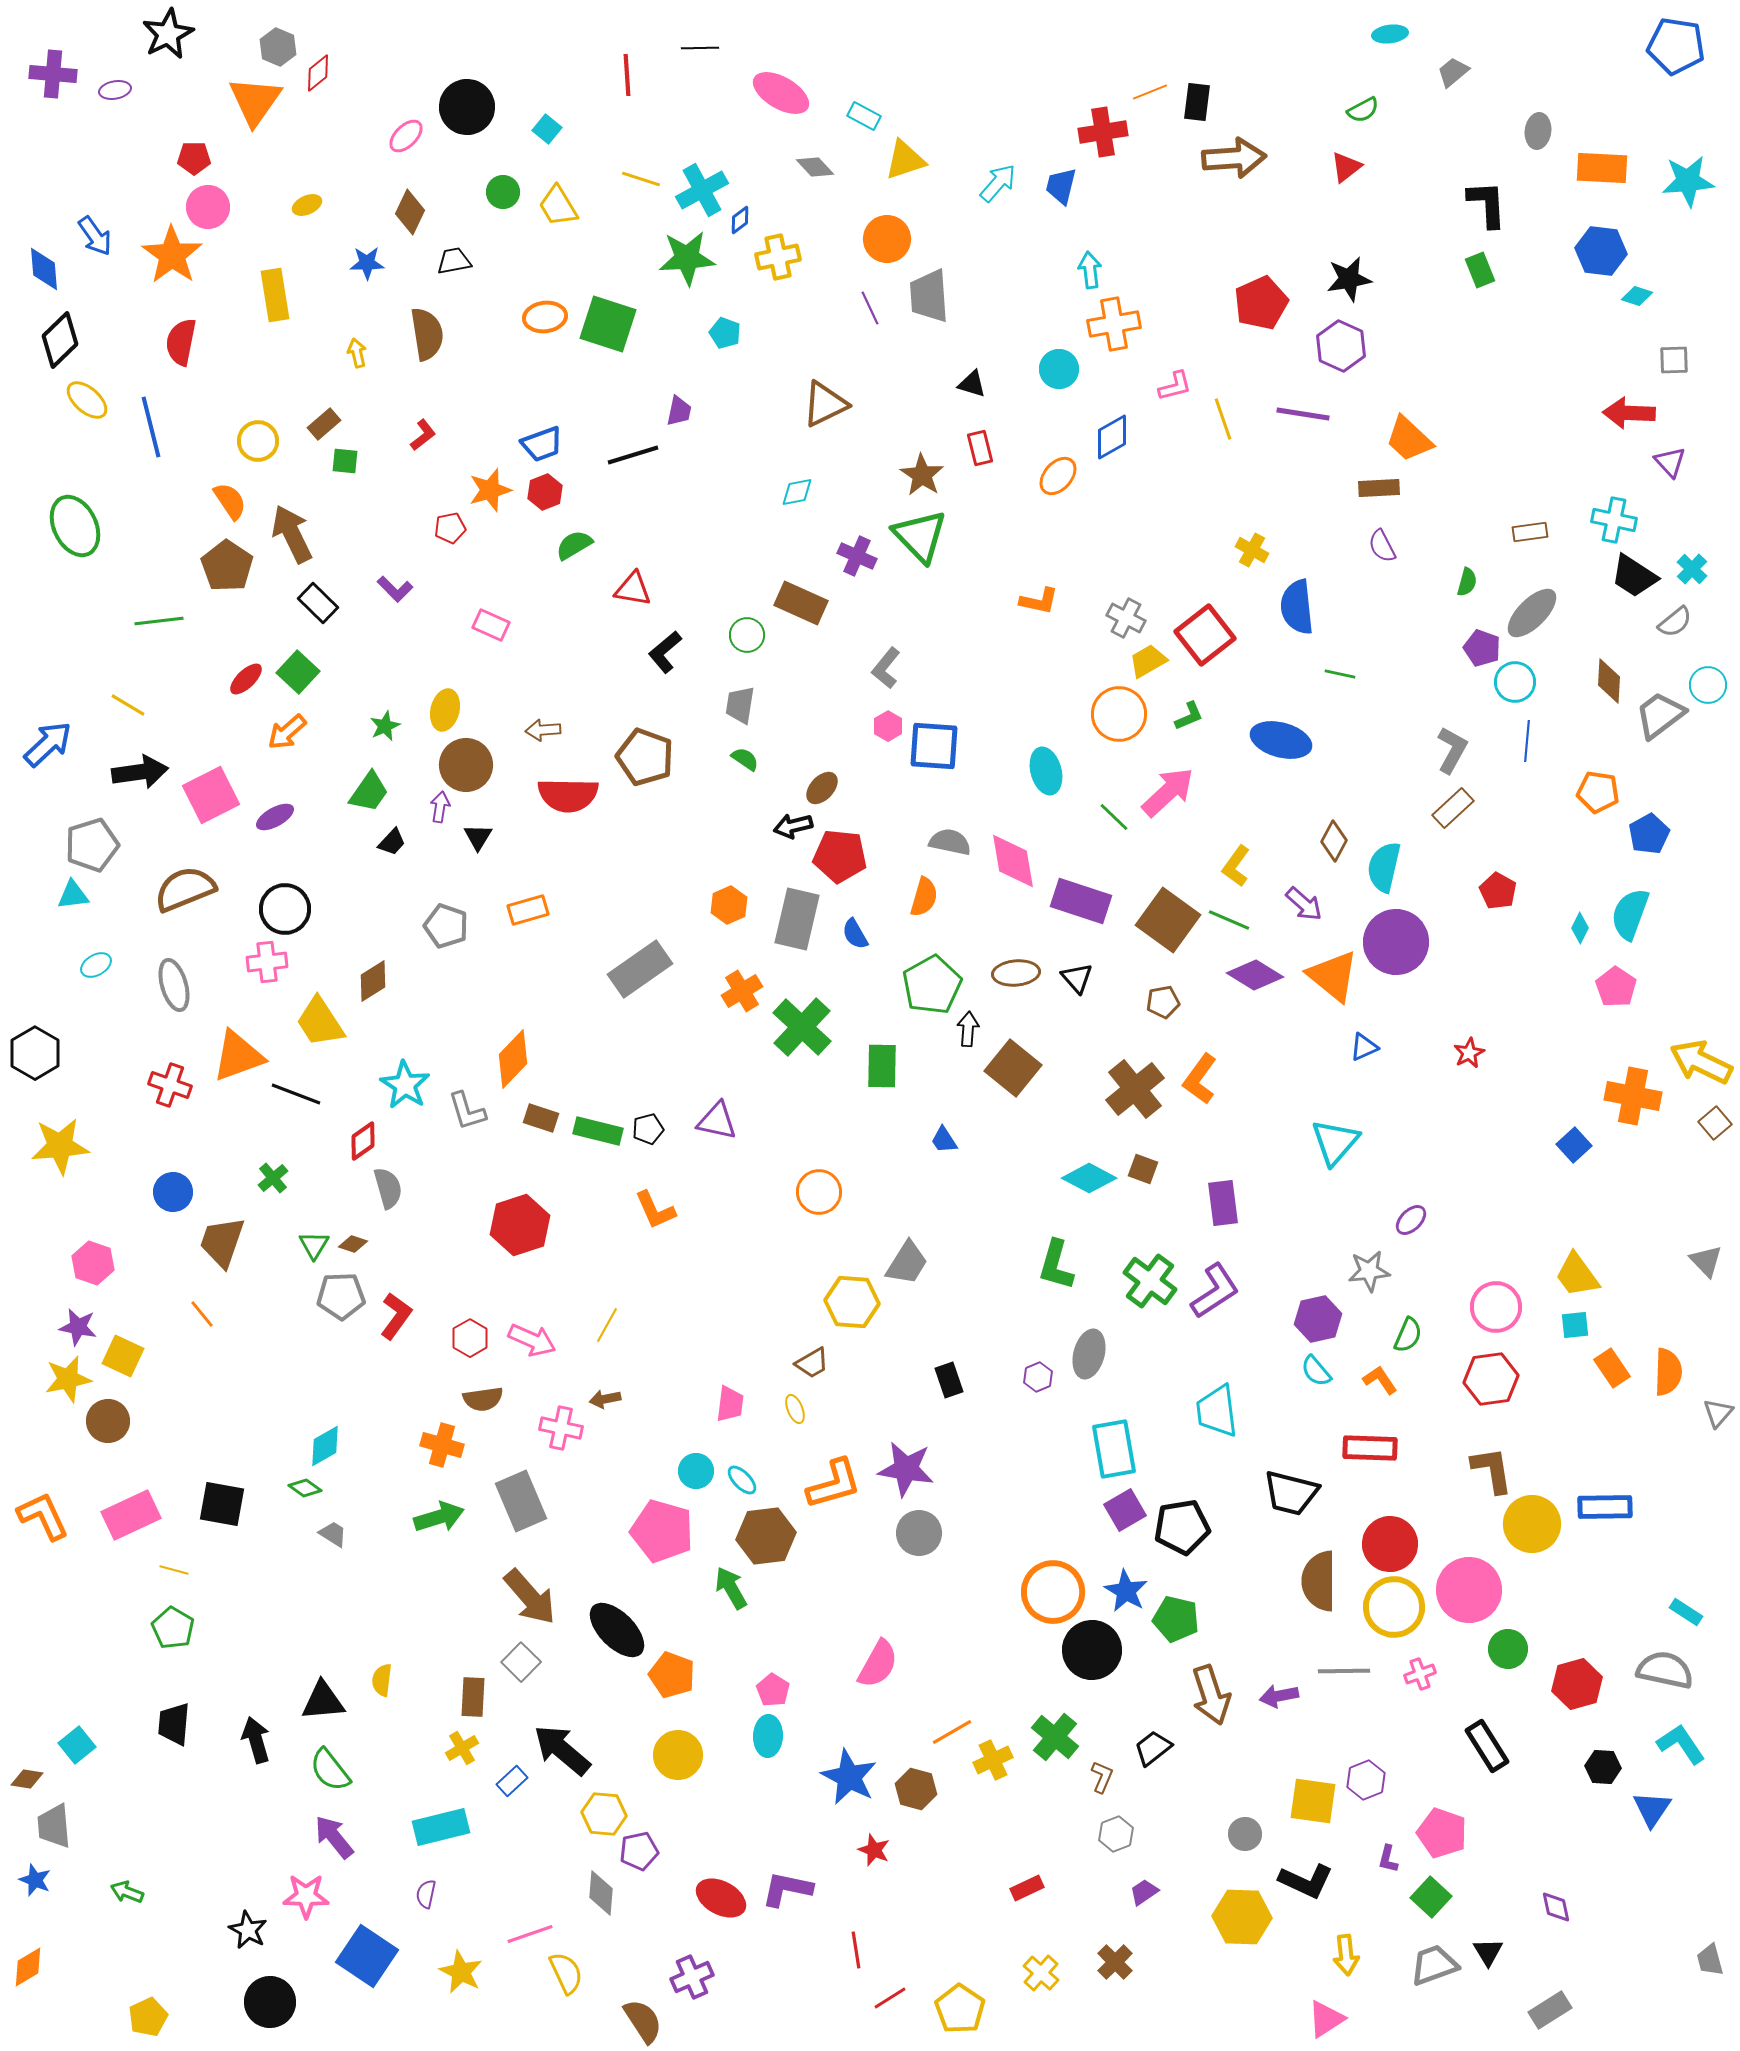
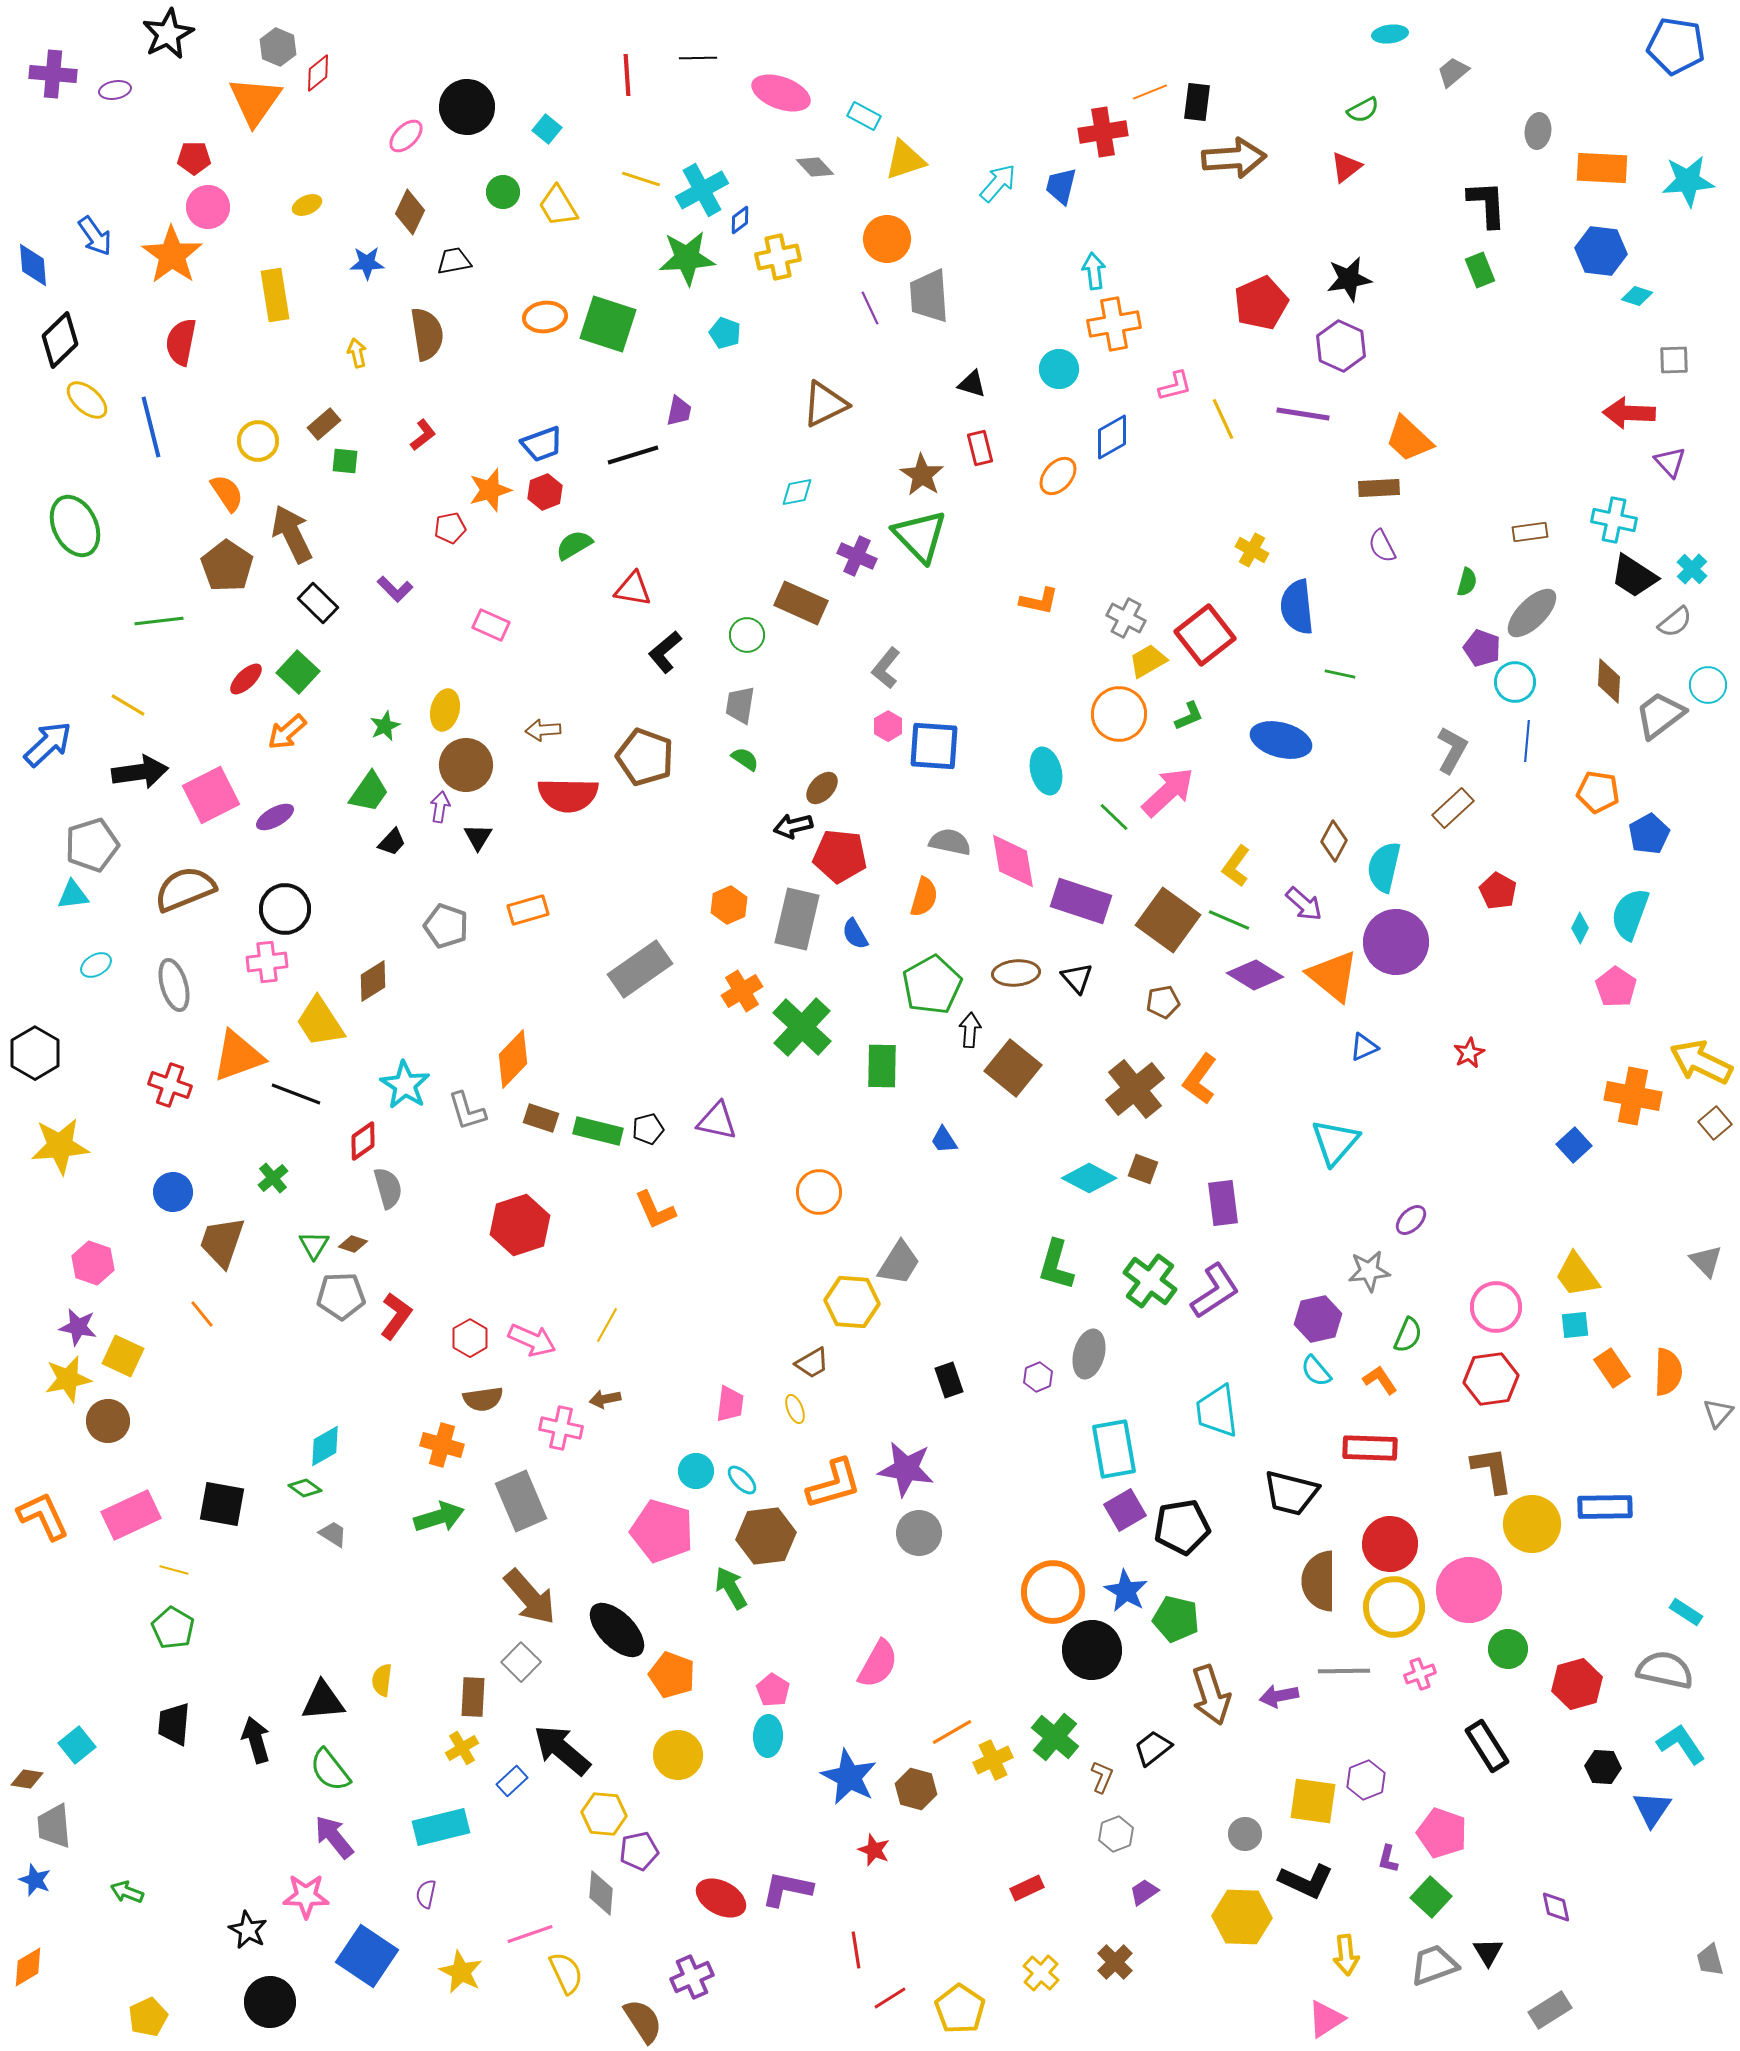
black line at (700, 48): moved 2 px left, 10 px down
pink ellipse at (781, 93): rotated 10 degrees counterclockwise
blue diamond at (44, 269): moved 11 px left, 4 px up
cyan arrow at (1090, 270): moved 4 px right, 1 px down
yellow line at (1223, 419): rotated 6 degrees counterclockwise
orange semicircle at (230, 501): moved 3 px left, 8 px up
black arrow at (968, 1029): moved 2 px right, 1 px down
gray trapezoid at (907, 1263): moved 8 px left
